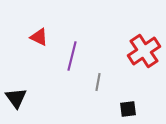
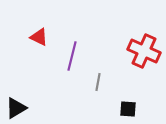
red cross: rotated 32 degrees counterclockwise
black triangle: moved 10 px down; rotated 35 degrees clockwise
black square: rotated 12 degrees clockwise
